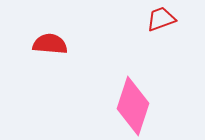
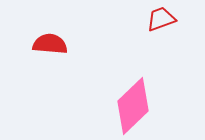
pink diamond: rotated 28 degrees clockwise
